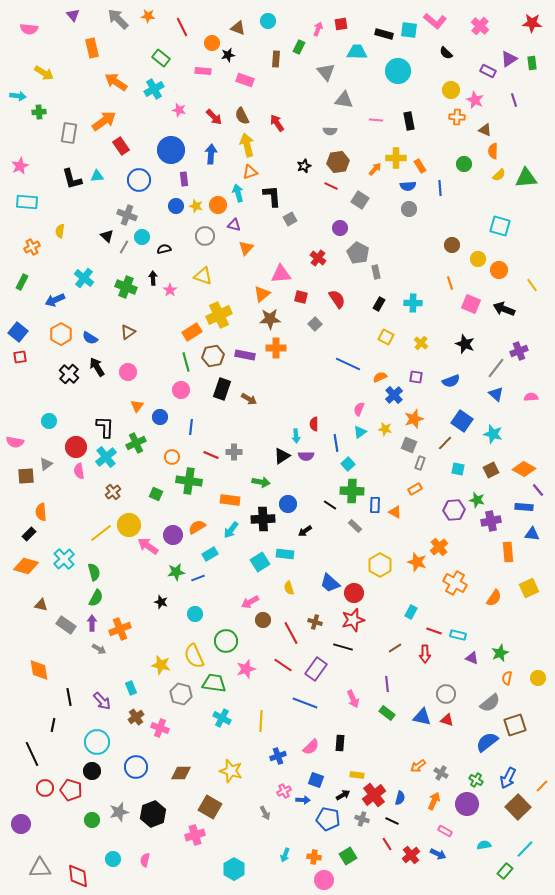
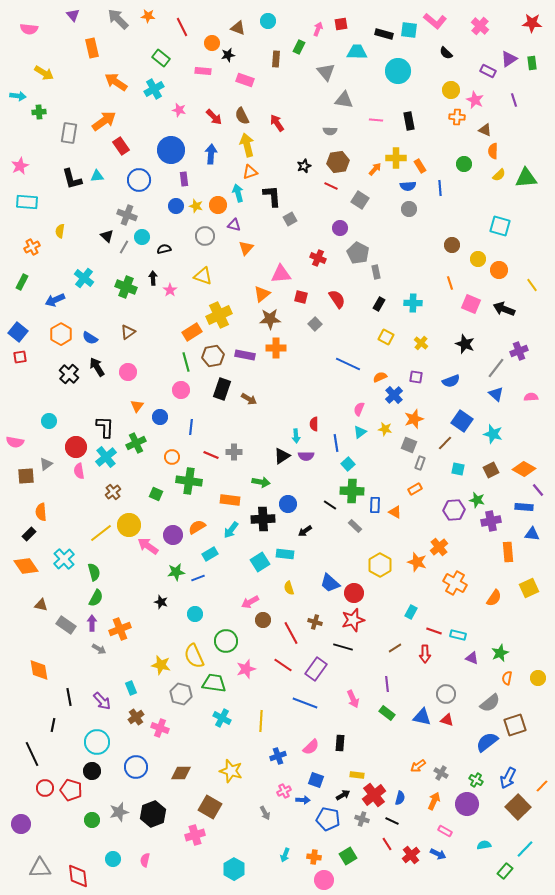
red cross at (318, 258): rotated 14 degrees counterclockwise
orange diamond at (26, 566): rotated 40 degrees clockwise
